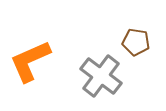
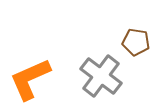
orange L-shape: moved 18 px down
